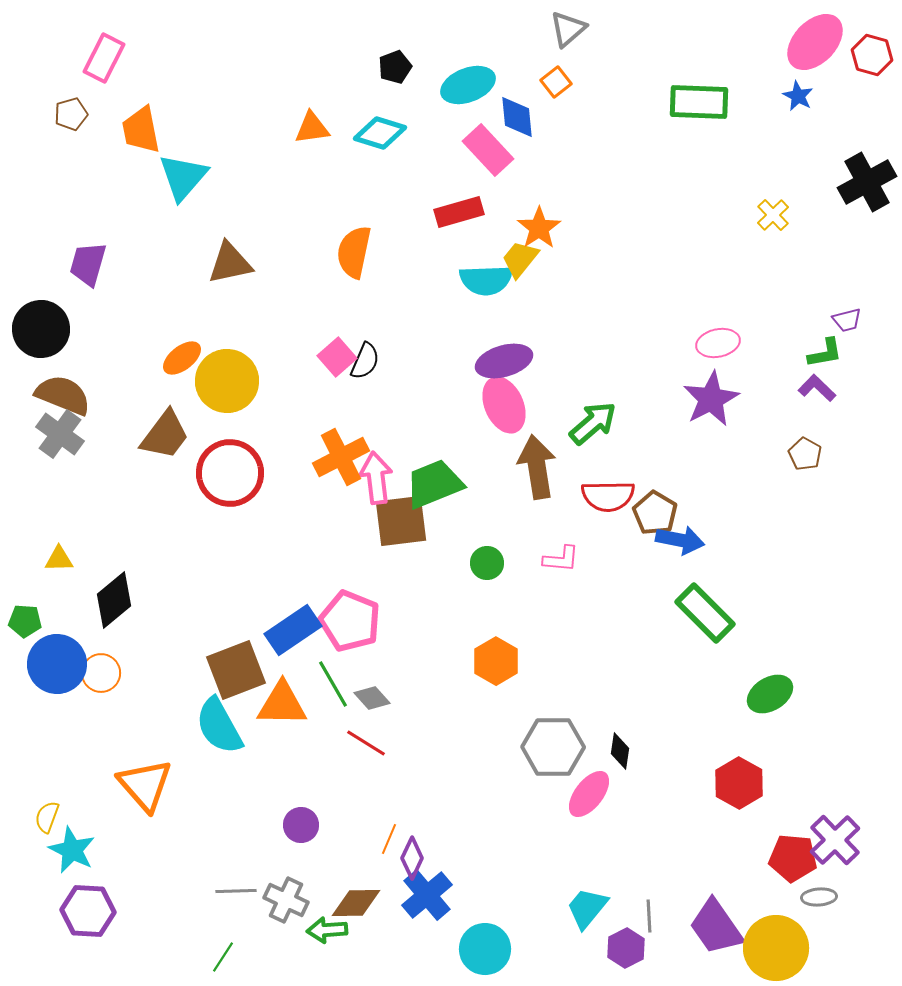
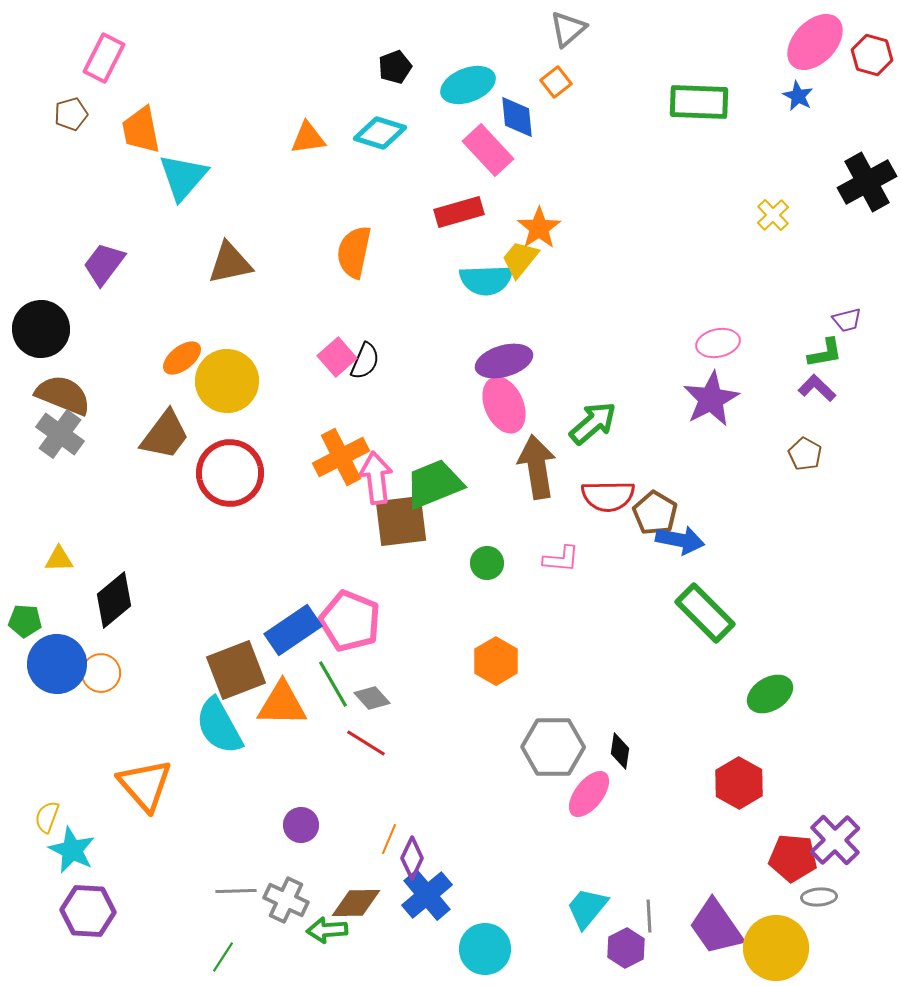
orange triangle at (312, 128): moved 4 px left, 10 px down
purple trapezoid at (88, 264): moved 16 px right; rotated 21 degrees clockwise
